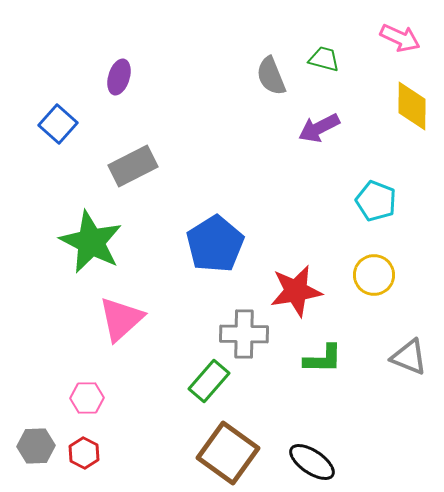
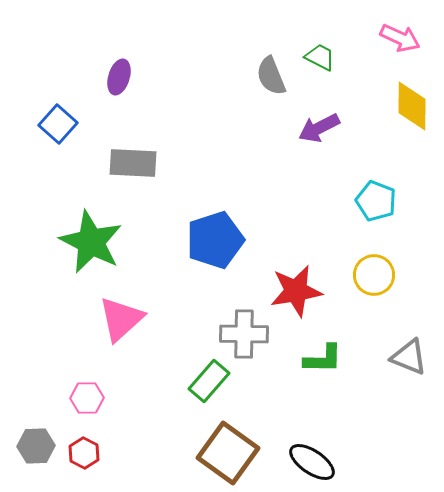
green trapezoid: moved 4 px left, 2 px up; rotated 12 degrees clockwise
gray rectangle: moved 3 px up; rotated 30 degrees clockwise
blue pentagon: moved 4 px up; rotated 14 degrees clockwise
